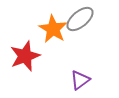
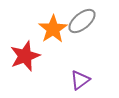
gray ellipse: moved 2 px right, 2 px down
orange star: rotated 8 degrees clockwise
